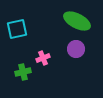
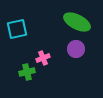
green ellipse: moved 1 px down
green cross: moved 4 px right
